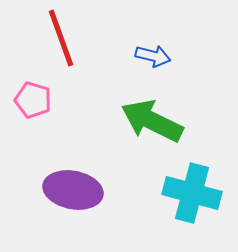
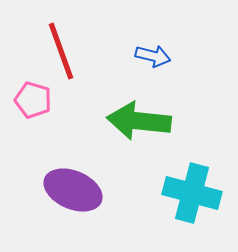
red line: moved 13 px down
green arrow: moved 13 px left; rotated 20 degrees counterclockwise
purple ellipse: rotated 12 degrees clockwise
